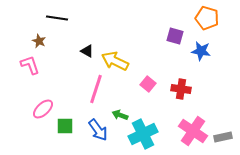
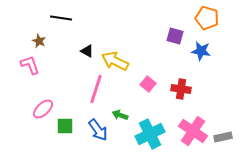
black line: moved 4 px right
cyan cross: moved 7 px right
